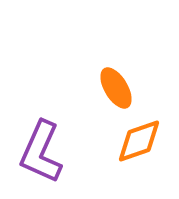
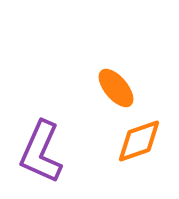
orange ellipse: rotated 9 degrees counterclockwise
